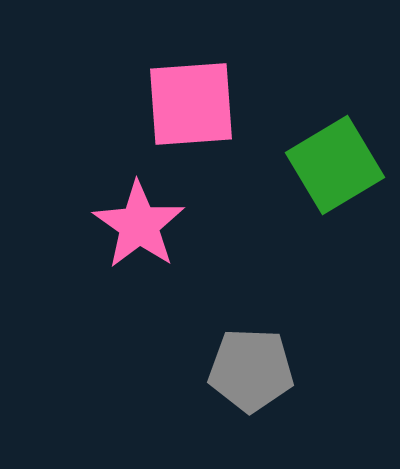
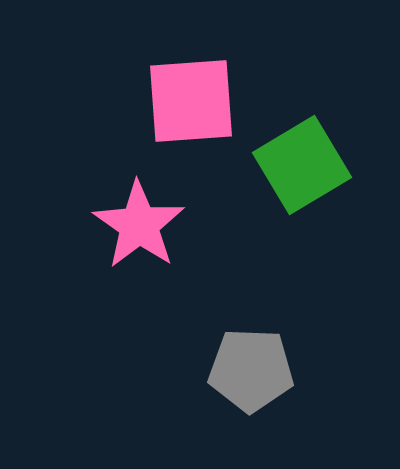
pink square: moved 3 px up
green square: moved 33 px left
